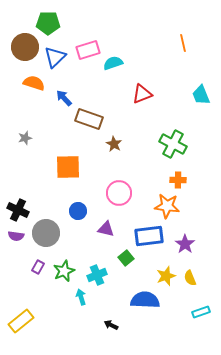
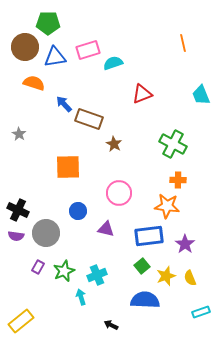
blue triangle: rotated 35 degrees clockwise
blue arrow: moved 6 px down
gray star: moved 6 px left, 4 px up; rotated 24 degrees counterclockwise
green square: moved 16 px right, 8 px down
